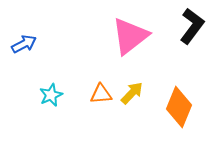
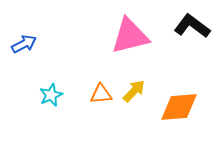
black L-shape: rotated 90 degrees counterclockwise
pink triangle: rotated 24 degrees clockwise
yellow arrow: moved 2 px right, 2 px up
orange diamond: rotated 63 degrees clockwise
